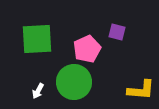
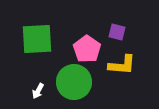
pink pentagon: rotated 12 degrees counterclockwise
yellow L-shape: moved 19 px left, 25 px up
